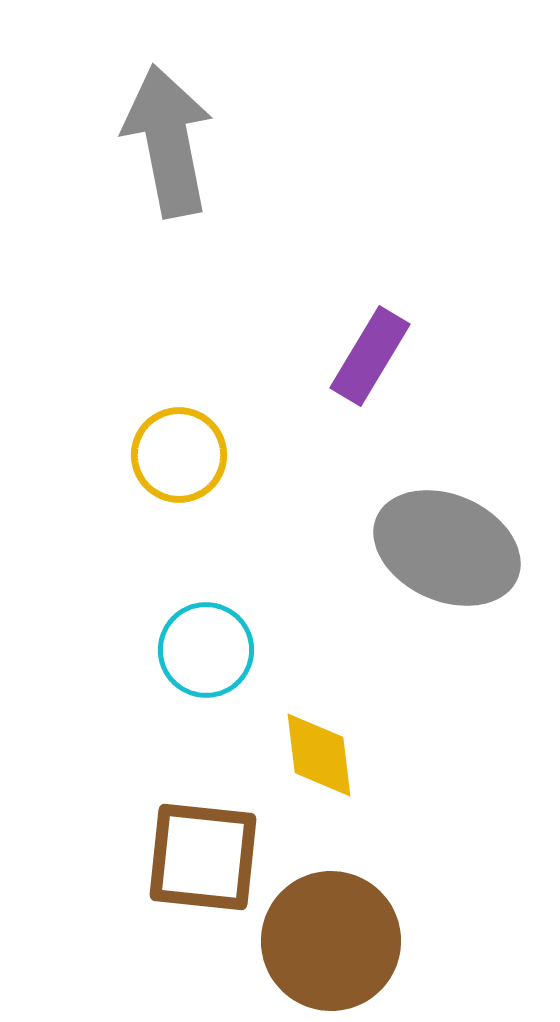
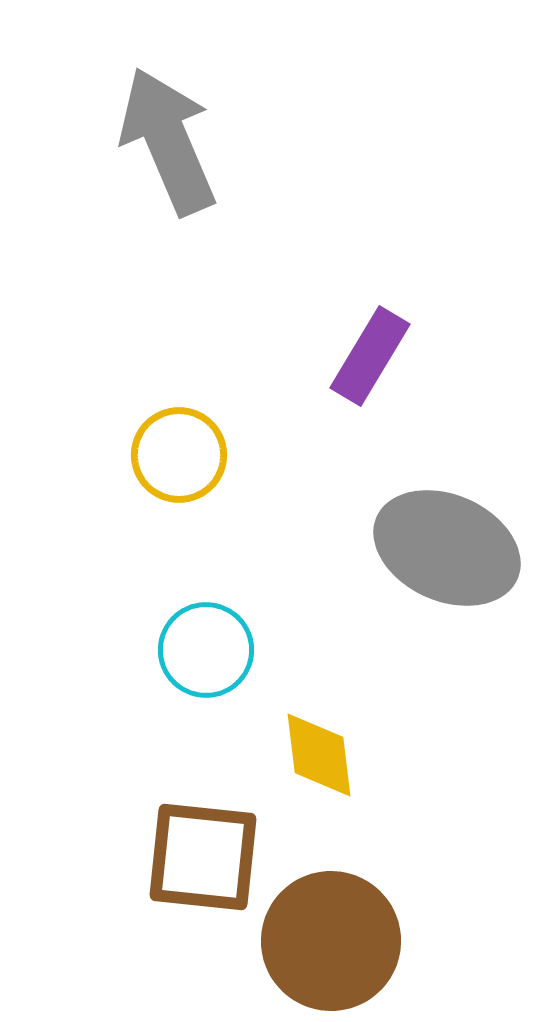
gray arrow: rotated 12 degrees counterclockwise
